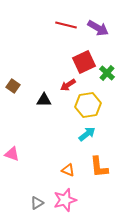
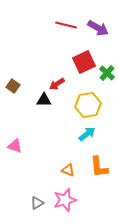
red arrow: moved 11 px left, 1 px up
pink triangle: moved 3 px right, 8 px up
